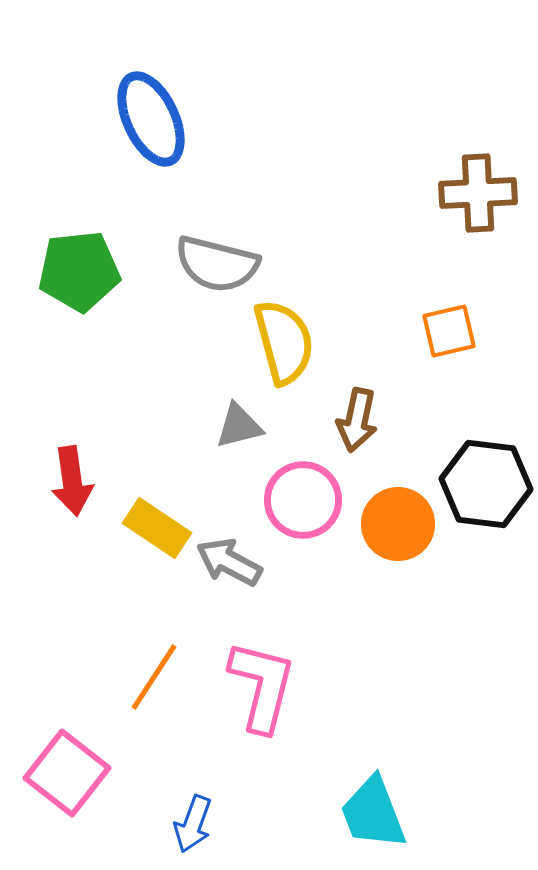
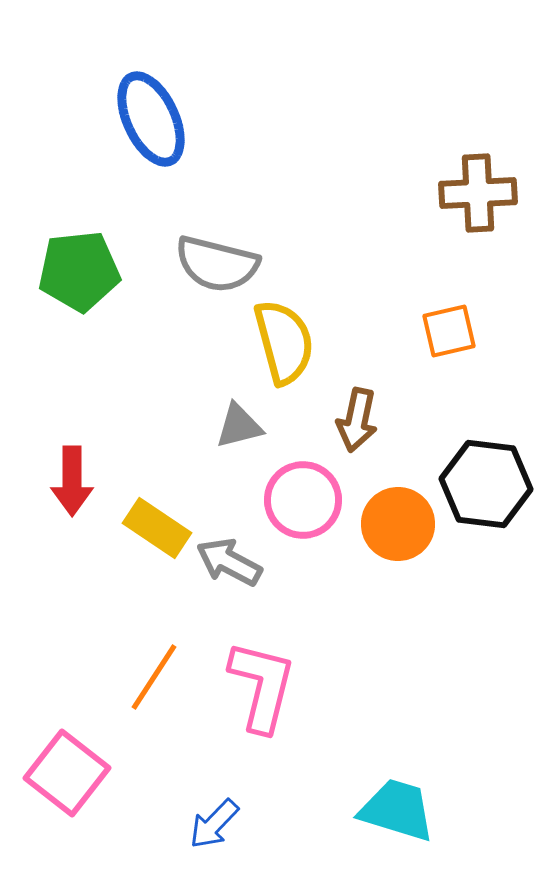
red arrow: rotated 8 degrees clockwise
cyan trapezoid: moved 24 px right, 3 px up; rotated 128 degrees clockwise
blue arrow: moved 21 px right; rotated 24 degrees clockwise
